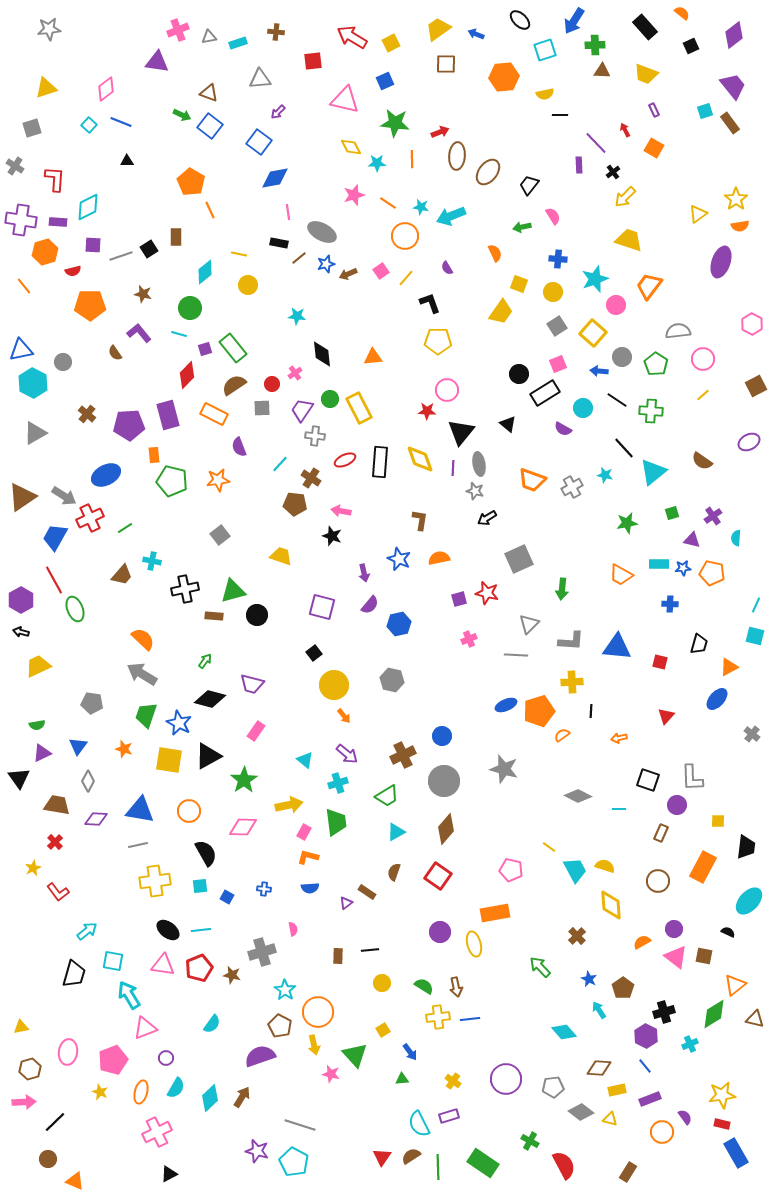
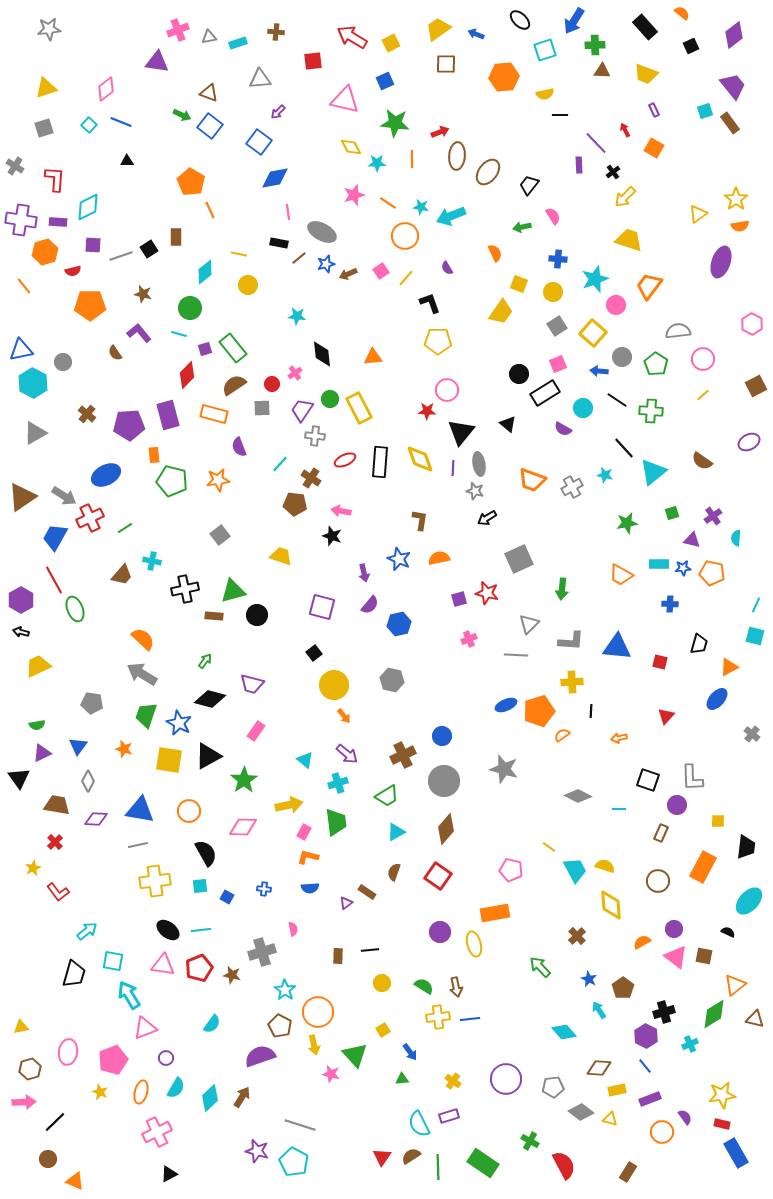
gray square at (32, 128): moved 12 px right
orange rectangle at (214, 414): rotated 12 degrees counterclockwise
